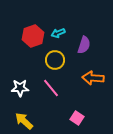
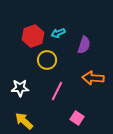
yellow circle: moved 8 px left
pink line: moved 6 px right, 3 px down; rotated 66 degrees clockwise
